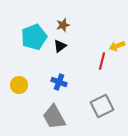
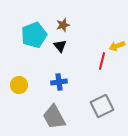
cyan pentagon: moved 2 px up
black triangle: rotated 32 degrees counterclockwise
blue cross: rotated 28 degrees counterclockwise
